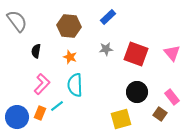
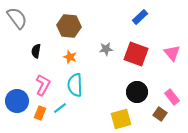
blue rectangle: moved 32 px right
gray semicircle: moved 3 px up
pink L-shape: moved 1 px right, 1 px down; rotated 15 degrees counterclockwise
cyan line: moved 3 px right, 2 px down
blue circle: moved 16 px up
